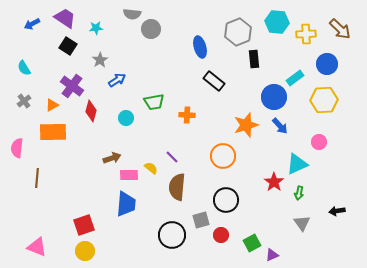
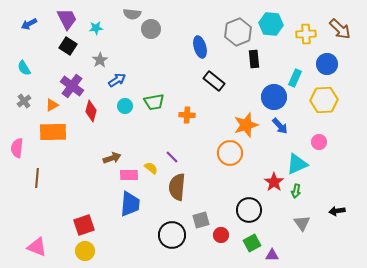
purple trapezoid at (65, 18): moved 2 px right, 1 px down; rotated 30 degrees clockwise
cyan hexagon at (277, 22): moved 6 px left, 2 px down
blue arrow at (32, 24): moved 3 px left
cyan rectangle at (295, 78): rotated 30 degrees counterclockwise
cyan circle at (126, 118): moved 1 px left, 12 px up
orange circle at (223, 156): moved 7 px right, 3 px up
green arrow at (299, 193): moved 3 px left, 2 px up
black circle at (226, 200): moved 23 px right, 10 px down
blue trapezoid at (126, 204): moved 4 px right
purple triangle at (272, 255): rotated 24 degrees clockwise
